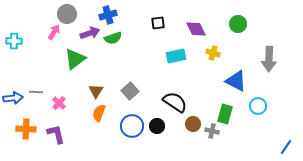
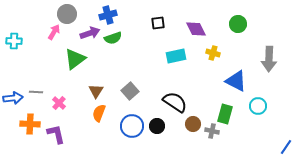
orange cross: moved 4 px right, 5 px up
